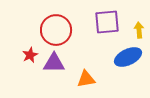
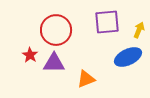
yellow arrow: rotated 28 degrees clockwise
red star: rotated 14 degrees counterclockwise
orange triangle: rotated 12 degrees counterclockwise
